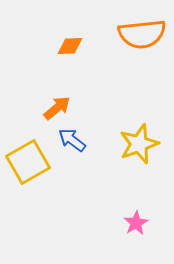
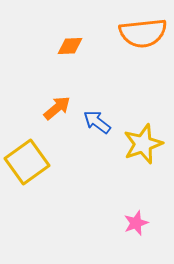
orange semicircle: moved 1 px right, 1 px up
blue arrow: moved 25 px right, 18 px up
yellow star: moved 4 px right
yellow square: moved 1 px left; rotated 6 degrees counterclockwise
pink star: rotated 10 degrees clockwise
